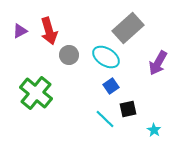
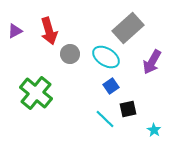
purple triangle: moved 5 px left
gray circle: moved 1 px right, 1 px up
purple arrow: moved 6 px left, 1 px up
